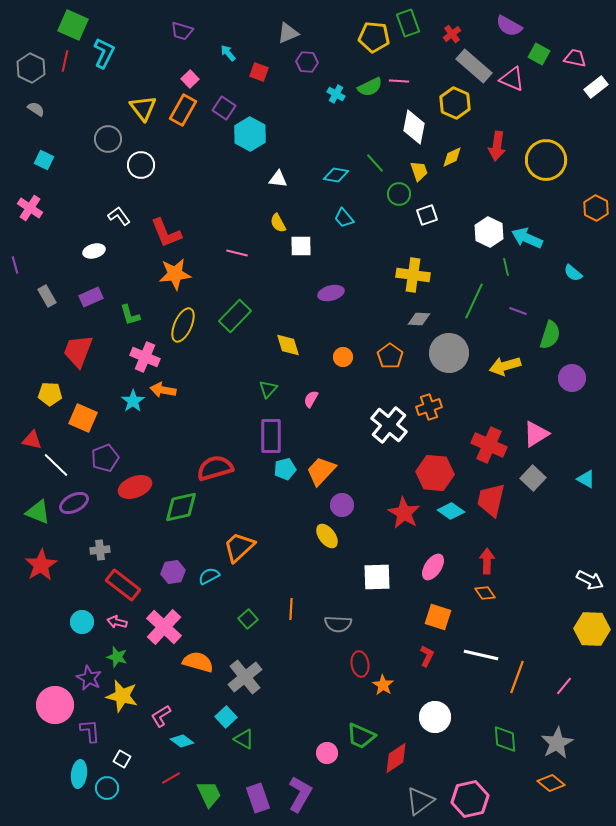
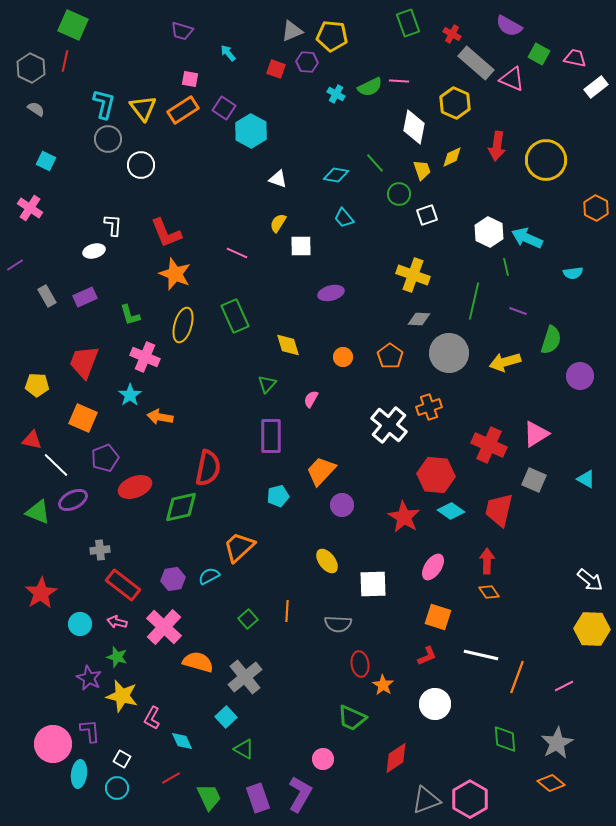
gray triangle at (288, 33): moved 4 px right, 2 px up
red cross at (452, 34): rotated 24 degrees counterclockwise
yellow pentagon at (374, 37): moved 42 px left, 1 px up
cyan L-shape at (104, 53): moved 51 px down; rotated 12 degrees counterclockwise
gray rectangle at (474, 66): moved 2 px right, 3 px up
red square at (259, 72): moved 17 px right, 3 px up
pink square at (190, 79): rotated 36 degrees counterclockwise
orange rectangle at (183, 110): rotated 28 degrees clockwise
cyan hexagon at (250, 134): moved 1 px right, 3 px up
cyan square at (44, 160): moved 2 px right, 1 px down
yellow trapezoid at (419, 171): moved 3 px right, 1 px up
white triangle at (278, 179): rotated 12 degrees clockwise
white L-shape at (119, 216): moved 6 px left, 9 px down; rotated 40 degrees clockwise
yellow semicircle at (278, 223): rotated 60 degrees clockwise
pink line at (237, 253): rotated 10 degrees clockwise
purple line at (15, 265): rotated 72 degrees clockwise
cyan semicircle at (573, 273): rotated 48 degrees counterclockwise
orange star at (175, 274): rotated 28 degrees clockwise
yellow cross at (413, 275): rotated 12 degrees clockwise
purple rectangle at (91, 297): moved 6 px left
green line at (474, 301): rotated 12 degrees counterclockwise
green rectangle at (235, 316): rotated 68 degrees counterclockwise
yellow ellipse at (183, 325): rotated 8 degrees counterclockwise
green semicircle at (550, 335): moved 1 px right, 5 px down
red trapezoid at (78, 351): moved 6 px right, 11 px down
yellow arrow at (505, 366): moved 4 px up
purple circle at (572, 378): moved 8 px right, 2 px up
green triangle at (268, 389): moved 1 px left, 5 px up
orange arrow at (163, 390): moved 3 px left, 27 px down
yellow pentagon at (50, 394): moved 13 px left, 9 px up
cyan star at (133, 401): moved 3 px left, 6 px up
red semicircle at (215, 468): moved 7 px left; rotated 117 degrees clockwise
cyan pentagon at (285, 469): moved 7 px left, 27 px down
red hexagon at (435, 473): moved 1 px right, 2 px down
gray square at (533, 478): moved 1 px right, 2 px down; rotated 20 degrees counterclockwise
red trapezoid at (491, 500): moved 8 px right, 10 px down
purple ellipse at (74, 503): moved 1 px left, 3 px up
red star at (404, 513): moved 4 px down
yellow ellipse at (327, 536): moved 25 px down
red star at (41, 565): moved 28 px down
purple hexagon at (173, 572): moved 7 px down
white square at (377, 577): moved 4 px left, 7 px down
white arrow at (590, 580): rotated 12 degrees clockwise
orange diamond at (485, 593): moved 4 px right, 1 px up
orange line at (291, 609): moved 4 px left, 2 px down
cyan circle at (82, 622): moved 2 px left, 2 px down
red L-shape at (427, 656): rotated 40 degrees clockwise
pink line at (564, 686): rotated 24 degrees clockwise
pink circle at (55, 705): moved 2 px left, 39 px down
pink L-shape at (161, 716): moved 9 px left, 2 px down; rotated 30 degrees counterclockwise
white circle at (435, 717): moved 13 px up
green trapezoid at (361, 736): moved 9 px left, 18 px up
green triangle at (244, 739): moved 10 px down
cyan diamond at (182, 741): rotated 30 degrees clockwise
pink circle at (327, 753): moved 4 px left, 6 px down
cyan circle at (107, 788): moved 10 px right
green trapezoid at (209, 794): moved 3 px down
pink hexagon at (470, 799): rotated 18 degrees counterclockwise
gray triangle at (420, 801): moved 6 px right, 1 px up; rotated 16 degrees clockwise
